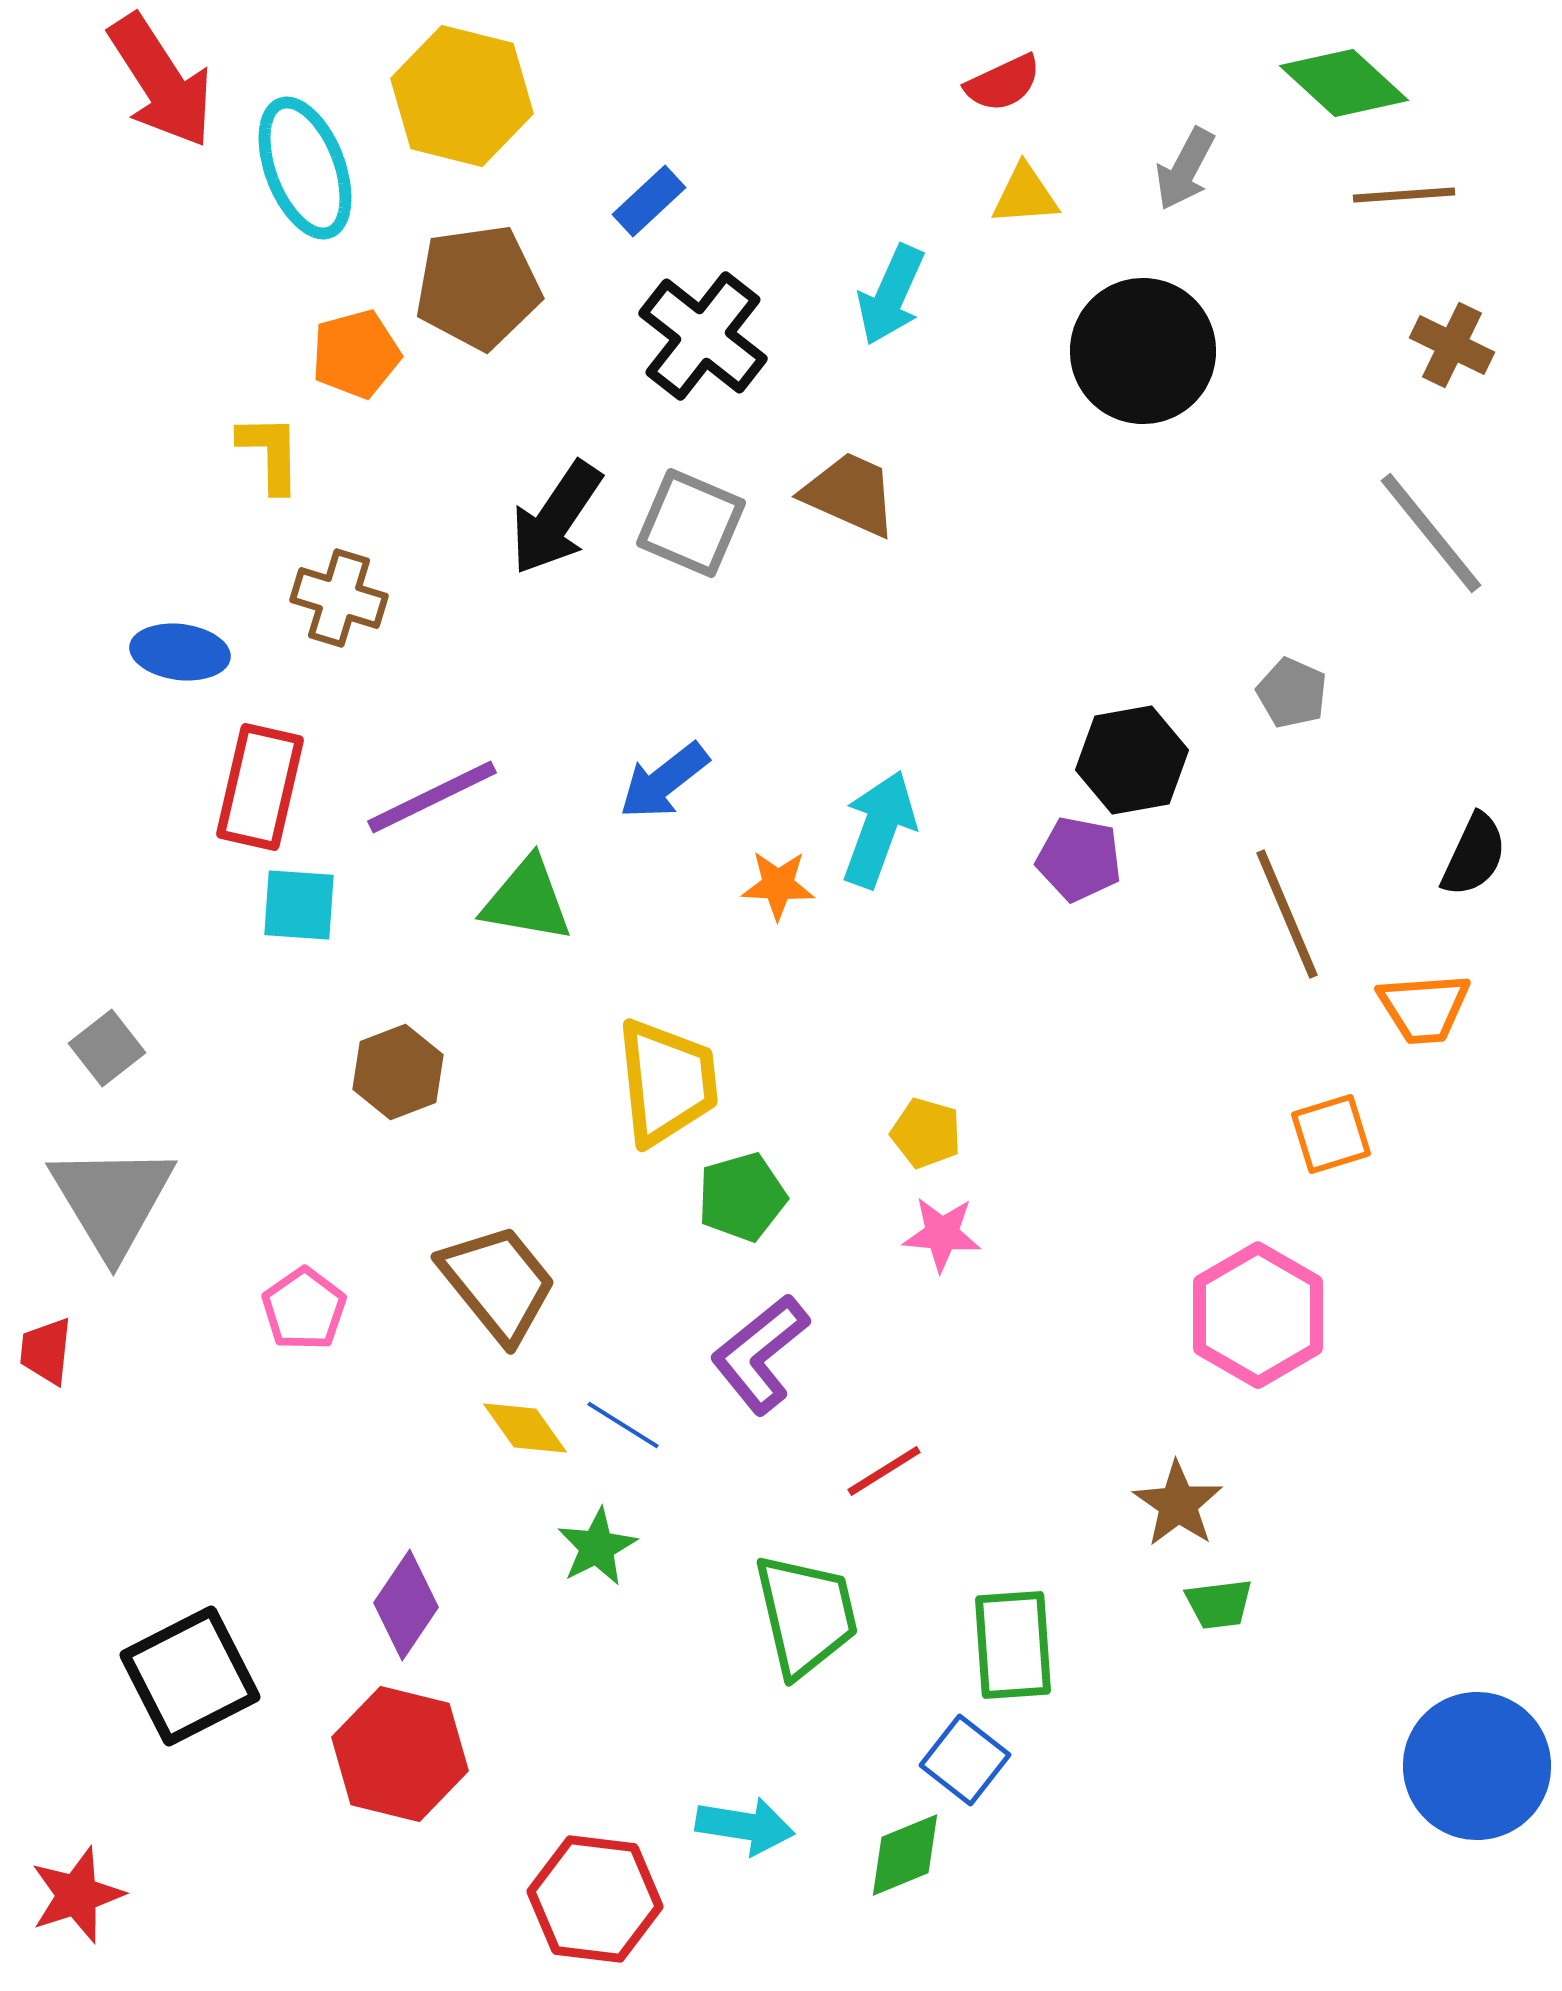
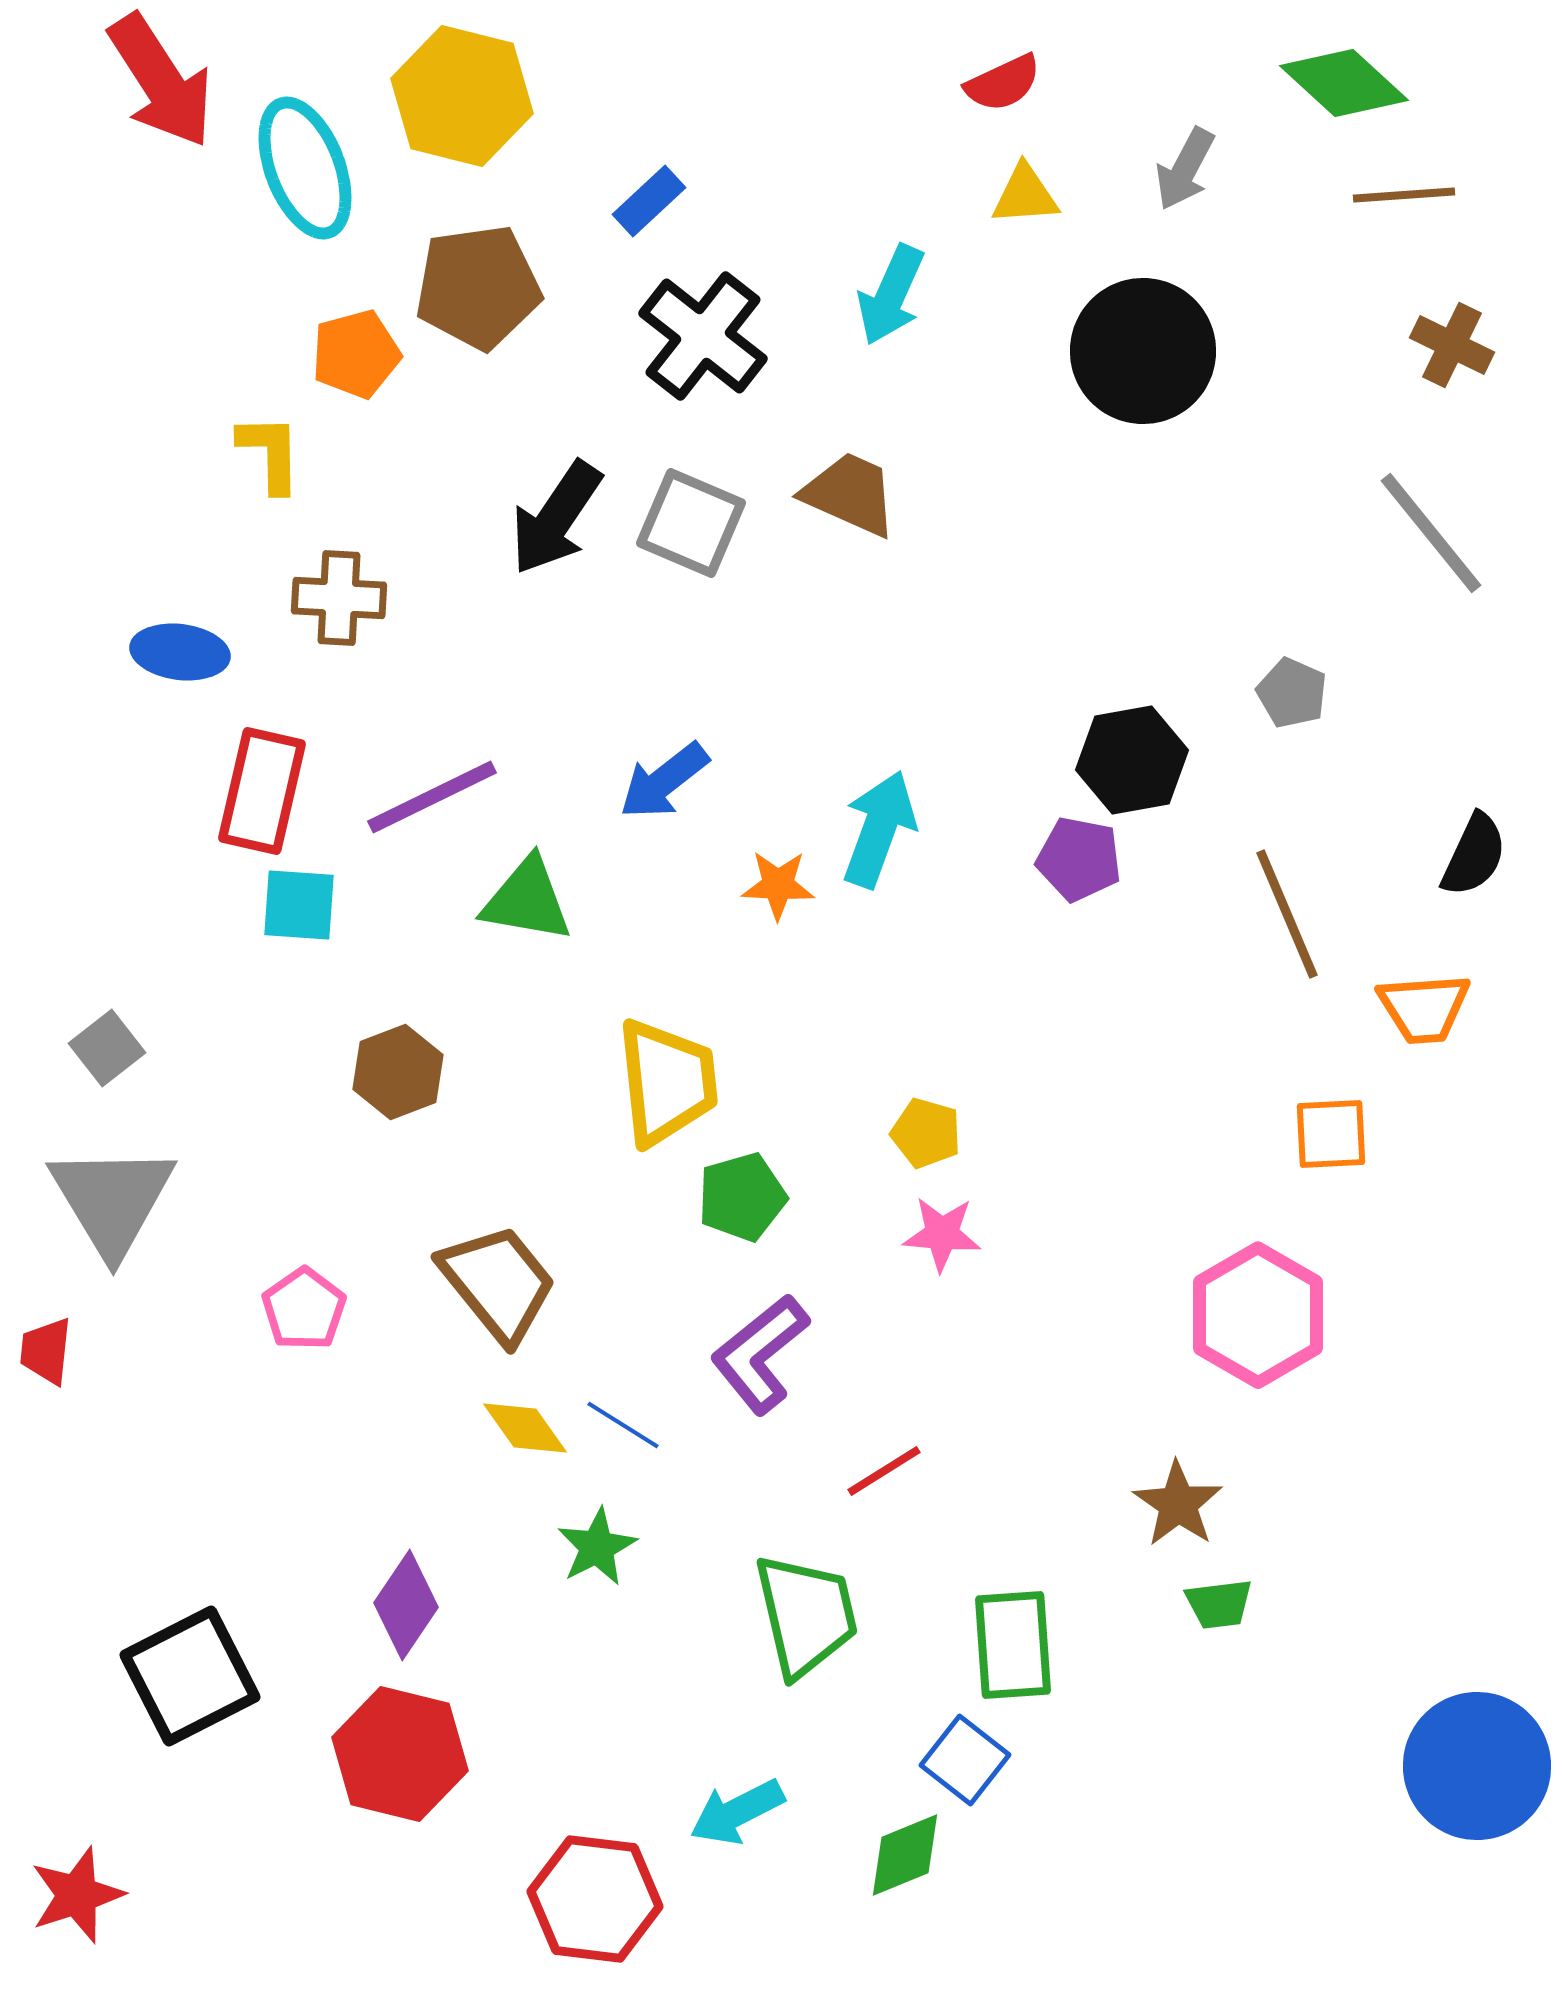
brown cross at (339, 598): rotated 14 degrees counterclockwise
red rectangle at (260, 787): moved 2 px right, 4 px down
orange square at (1331, 1134): rotated 14 degrees clockwise
cyan arrow at (745, 1826): moved 8 px left, 14 px up; rotated 144 degrees clockwise
